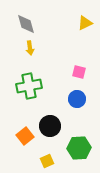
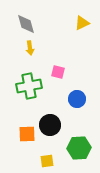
yellow triangle: moved 3 px left
pink square: moved 21 px left
black circle: moved 1 px up
orange square: moved 2 px right, 2 px up; rotated 36 degrees clockwise
yellow square: rotated 16 degrees clockwise
